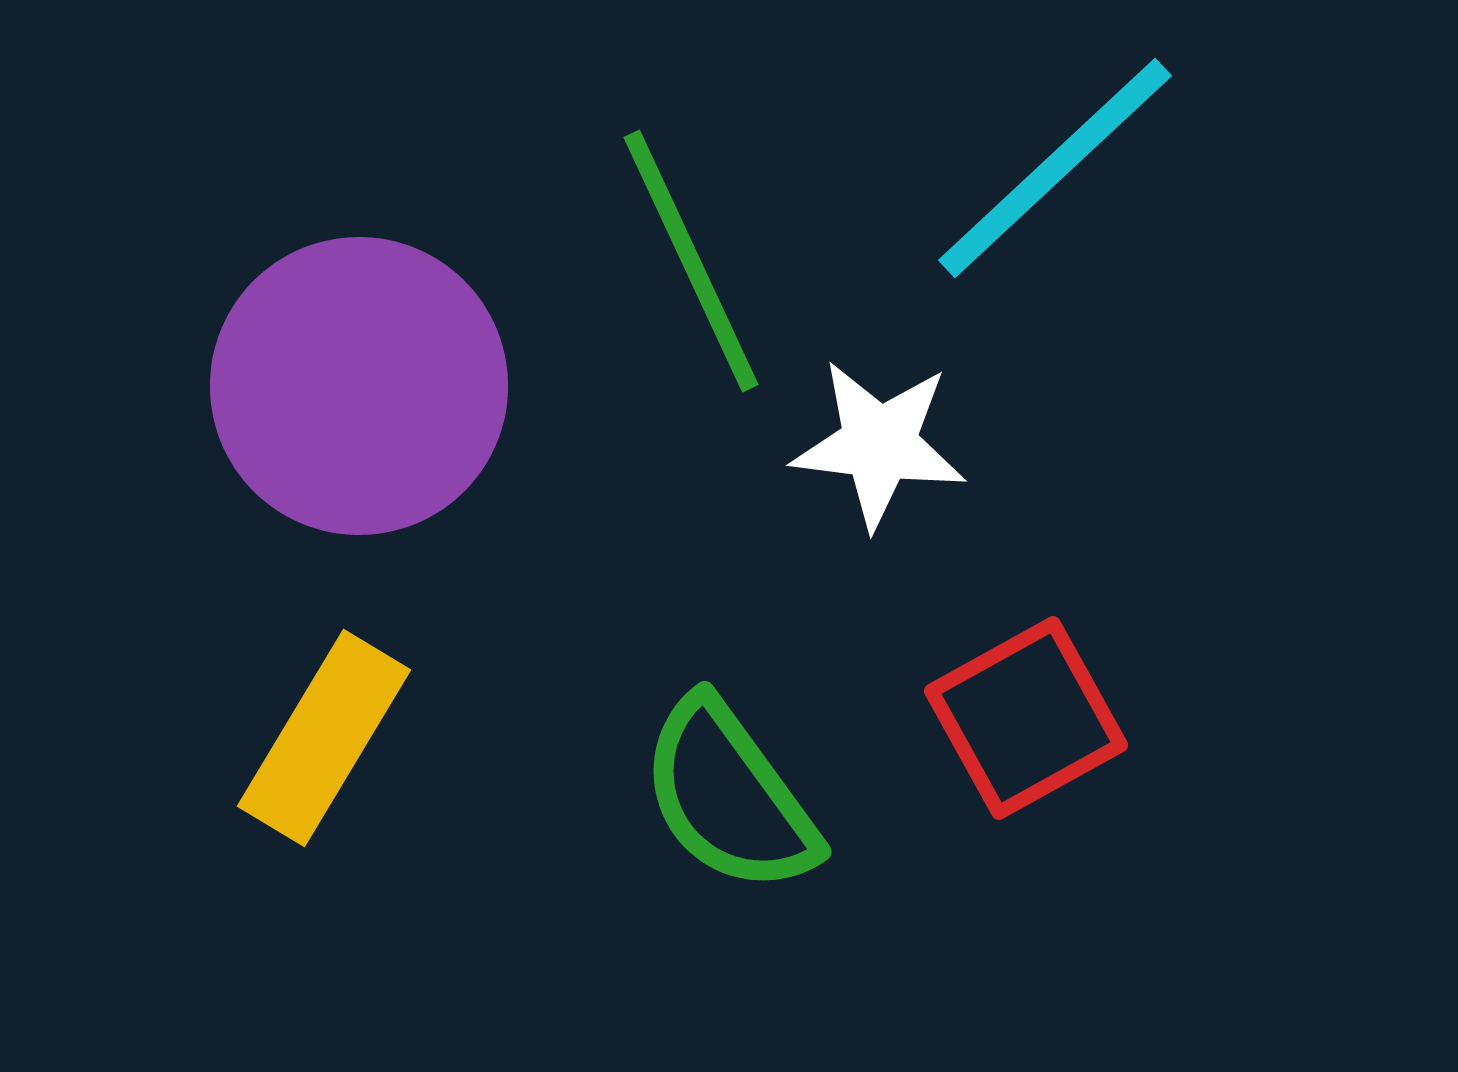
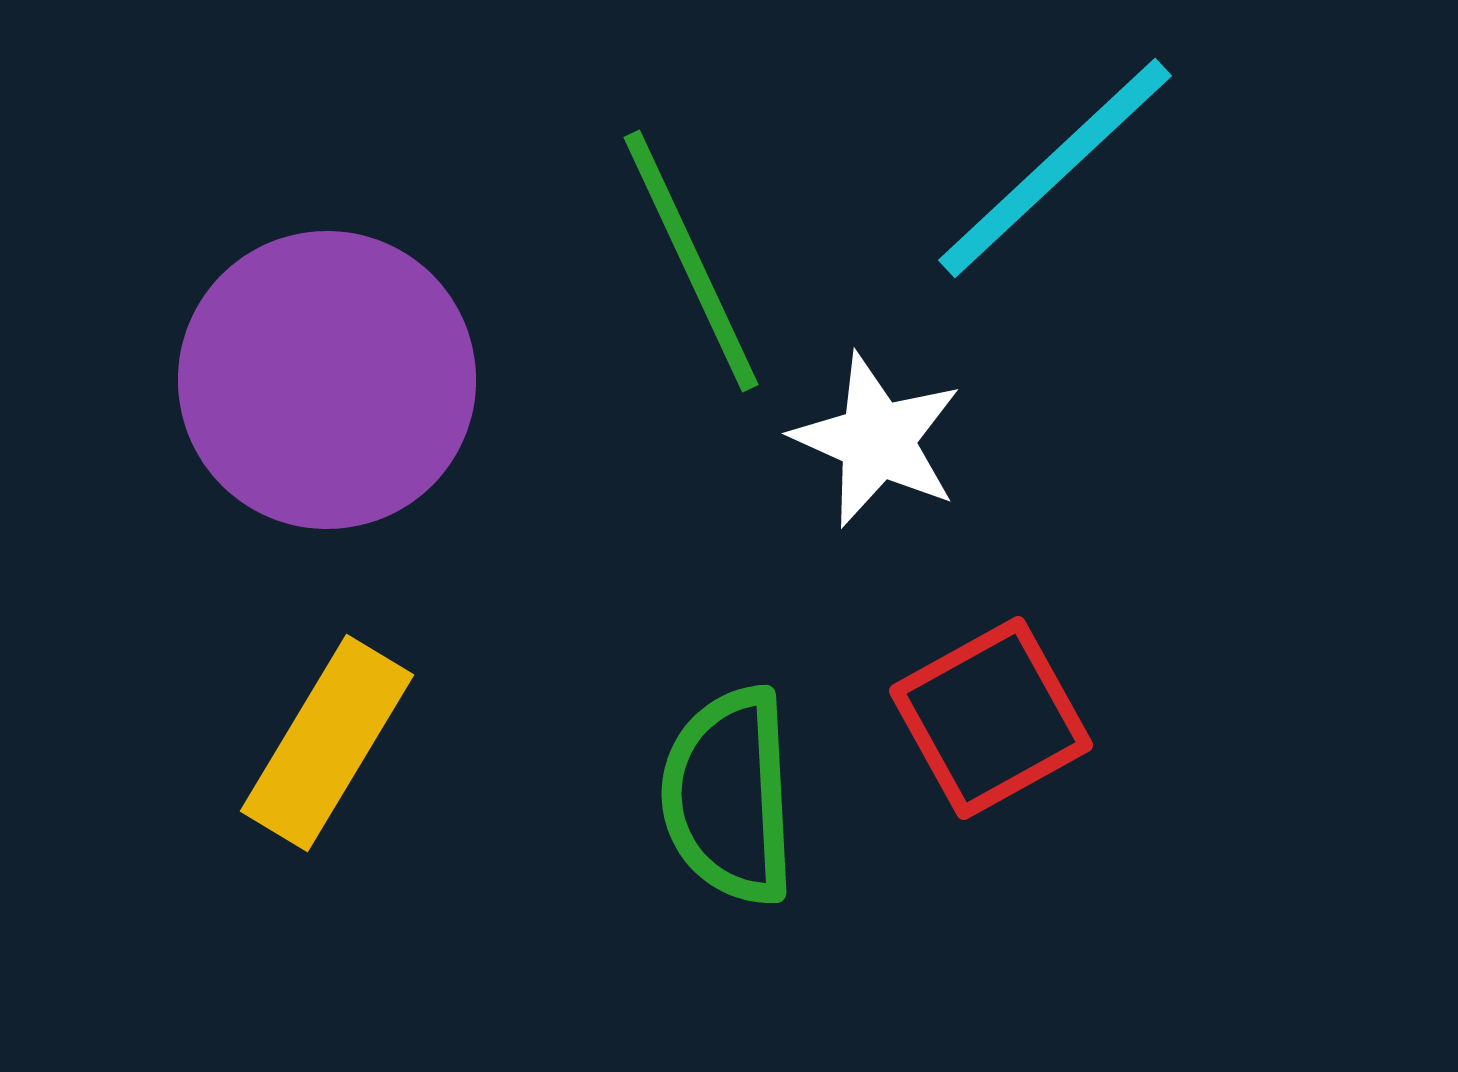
purple circle: moved 32 px left, 6 px up
white star: moved 2 px left, 4 px up; rotated 17 degrees clockwise
red square: moved 35 px left
yellow rectangle: moved 3 px right, 5 px down
green semicircle: rotated 33 degrees clockwise
